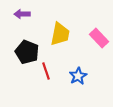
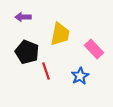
purple arrow: moved 1 px right, 3 px down
pink rectangle: moved 5 px left, 11 px down
blue star: moved 2 px right
